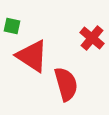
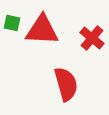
green square: moved 3 px up
red triangle: moved 10 px right, 26 px up; rotated 30 degrees counterclockwise
